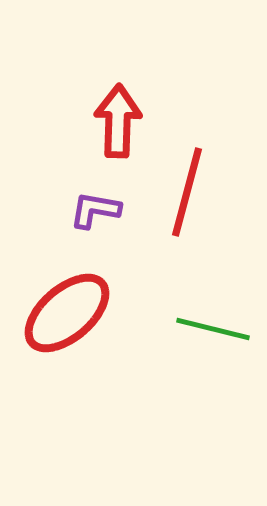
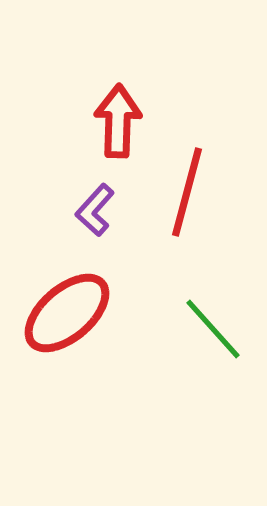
purple L-shape: rotated 58 degrees counterclockwise
green line: rotated 34 degrees clockwise
